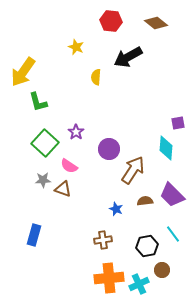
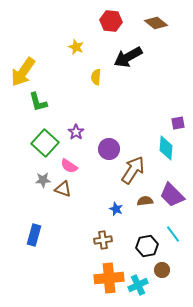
cyan cross: moved 1 px left, 1 px down
